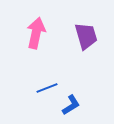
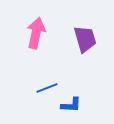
purple trapezoid: moved 1 px left, 3 px down
blue L-shape: rotated 35 degrees clockwise
